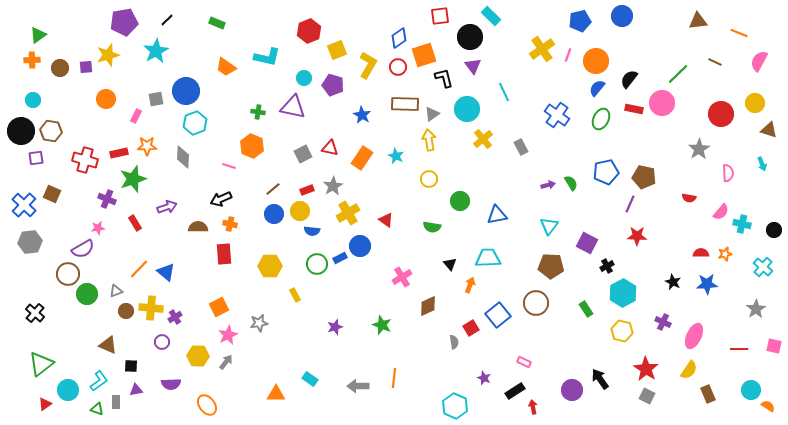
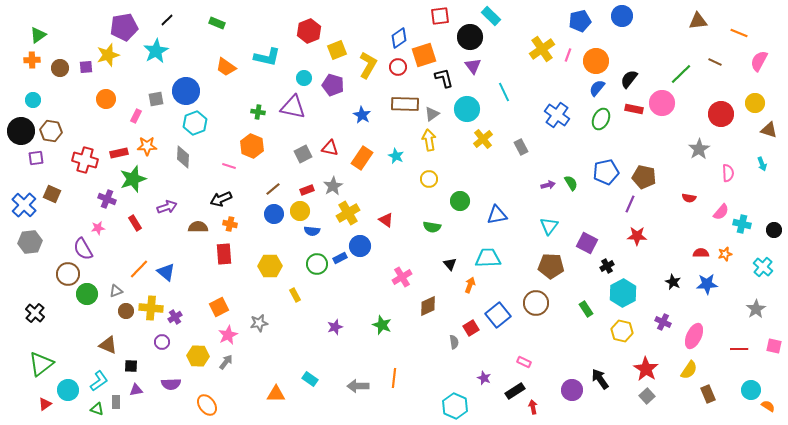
purple pentagon at (124, 22): moved 5 px down
green line at (678, 74): moved 3 px right
purple semicircle at (83, 249): rotated 90 degrees clockwise
gray square at (647, 396): rotated 21 degrees clockwise
